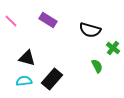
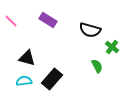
green cross: moved 1 px left, 1 px up
